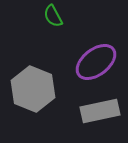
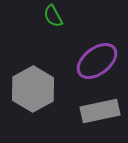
purple ellipse: moved 1 px right, 1 px up
gray hexagon: rotated 9 degrees clockwise
